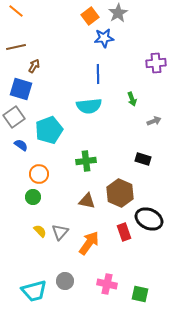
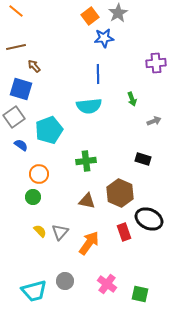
brown arrow: rotated 72 degrees counterclockwise
pink cross: rotated 24 degrees clockwise
